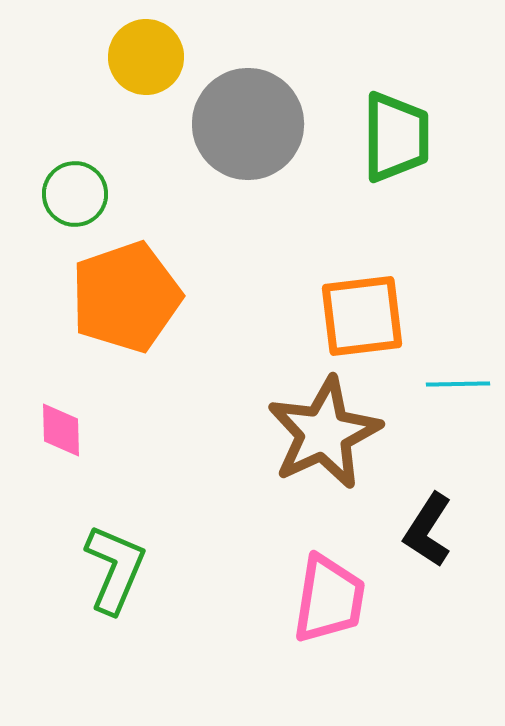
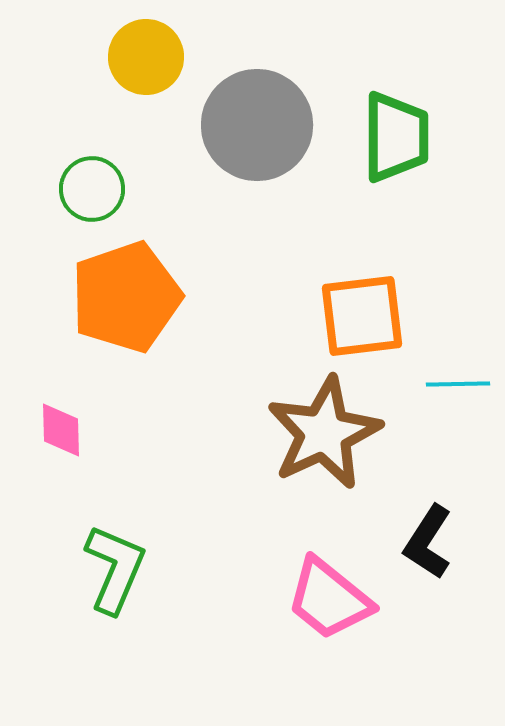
gray circle: moved 9 px right, 1 px down
green circle: moved 17 px right, 5 px up
black L-shape: moved 12 px down
pink trapezoid: rotated 120 degrees clockwise
